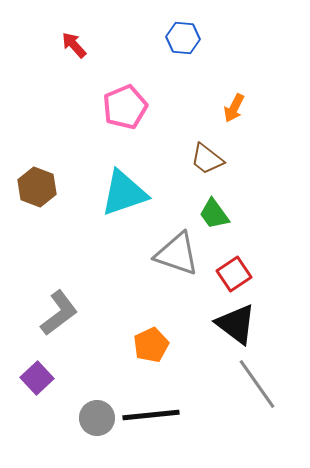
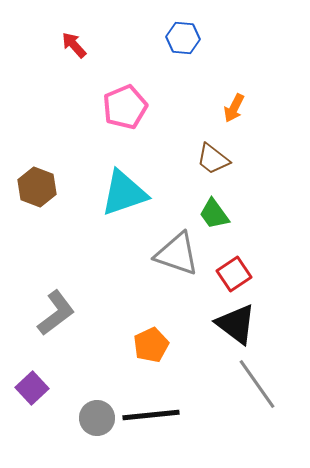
brown trapezoid: moved 6 px right
gray L-shape: moved 3 px left
purple square: moved 5 px left, 10 px down
